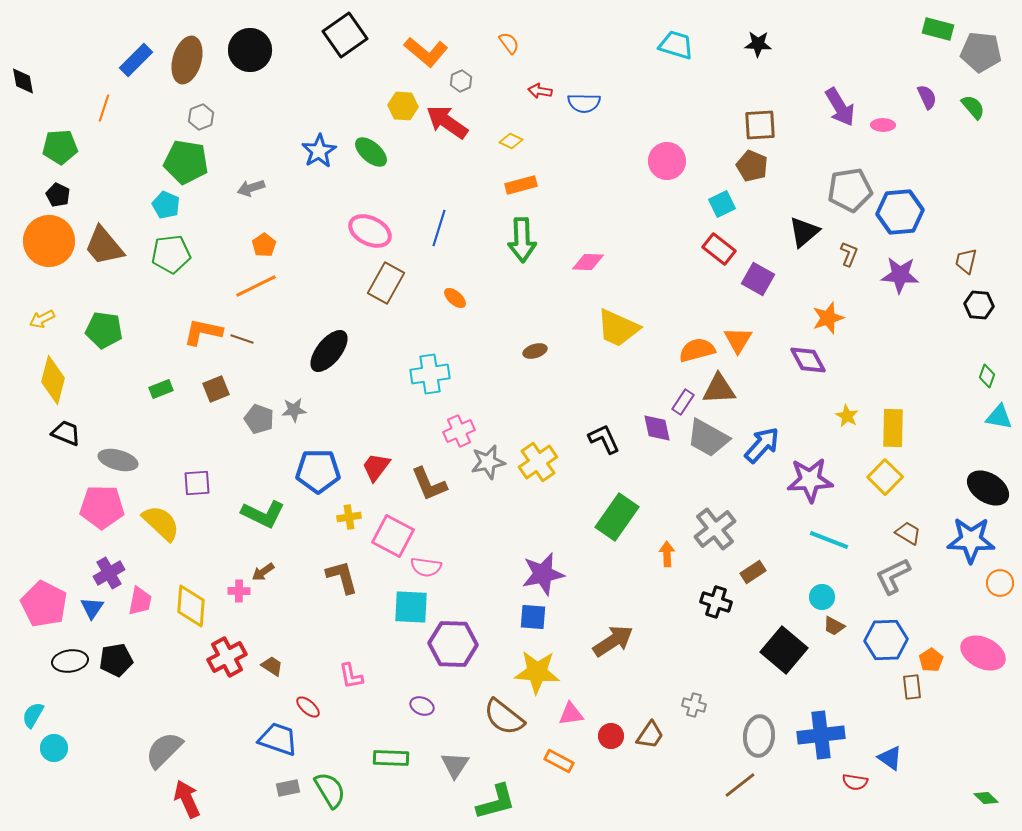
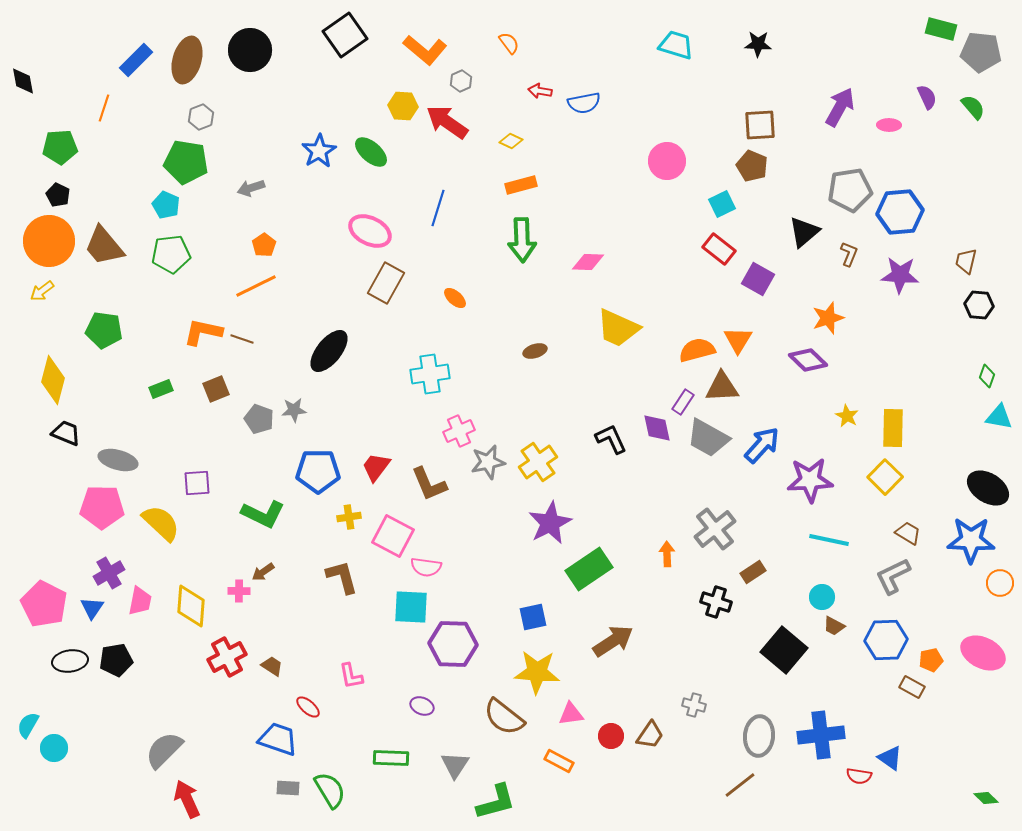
green rectangle at (938, 29): moved 3 px right
orange L-shape at (426, 52): moved 1 px left, 2 px up
blue semicircle at (584, 103): rotated 12 degrees counterclockwise
purple arrow at (840, 107): rotated 120 degrees counterclockwise
pink ellipse at (883, 125): moved 6 px right
blue line at (439, 228): moved 1 px left, 20 px up
yellow arrow at (42, 319): moved 28 px up; rotated 10 degrees counterclockwise
purple diamond at (808, 360): rotated 18 degrees counterclockwise
brown triangle at (719, 389): moved 3 px right, 2 px up
black L-shape at (604, 439): moved 7 px right
green rectangle at (617, 517): moved 28 px left, 52 px down; rotated 21 degrees clockwise
cyan line at (829, 540): rotated 9 degrees counterclockwise
purple star at (543, 574): moved 7 px right, 51 px up; rotated 15 degrees counterclockwise
blue square at (533, 617): rotated 16 degrees counterclockwise
orange pentagon at (931, 660): rotated 20 degrees clockwise
brown rectangle at (912, 687): rotated 55 degrees counterclockwise
cyan semicircle at (33, 715): moved 5 px left, 10 px down
red semicircle at (855, 782): moved 4 px right, 6 px up
gray rectangle at (288, 788): rotated 15 degrees clockwise
